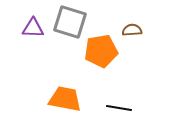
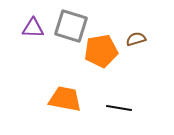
gray square: moved 1 px right, 4 px down
brown semicircle: moved 4 px right, 9 px down; rotated 12 degrees counterclockwise
